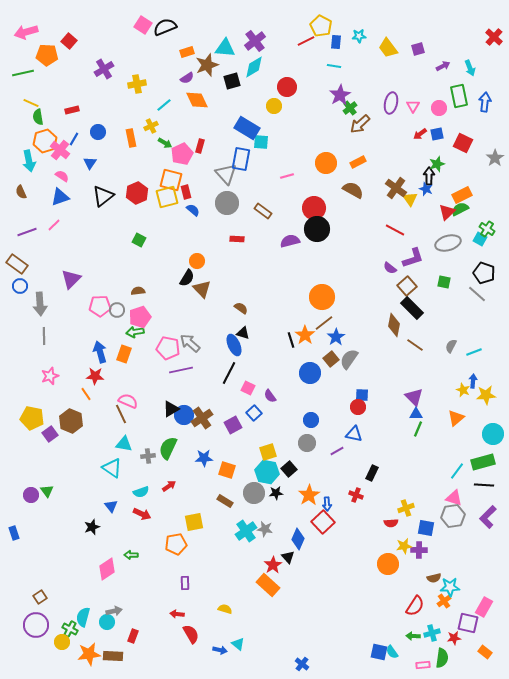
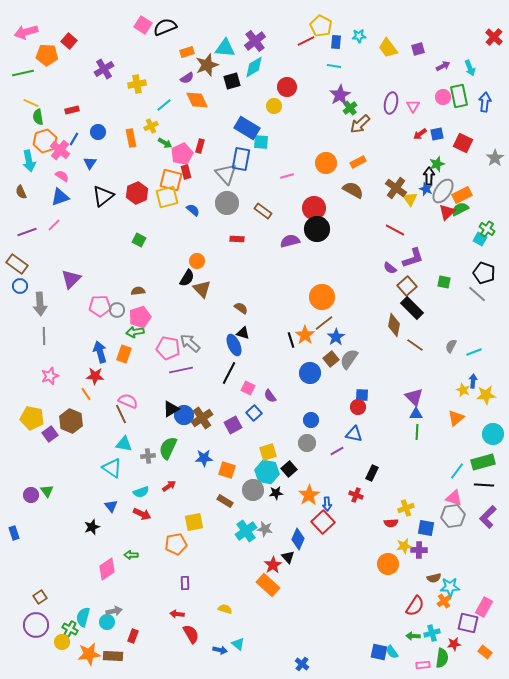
pink circle at (439, 108): moved 4 px right, 11 px up
red rectangle at (186, 192): moved 20 px up
gray ellipse at (448, 243): moved 5 px left, 52 px up; rotated 40 degrees counterclockwise
green line at (418, 429): moved 1 px left, 3 px down; rotated 21 degrees counterclockwise
gray circle at (254, 493): moved 1 px left, 3 px up
red star at (454, 638): moved 6 px down
